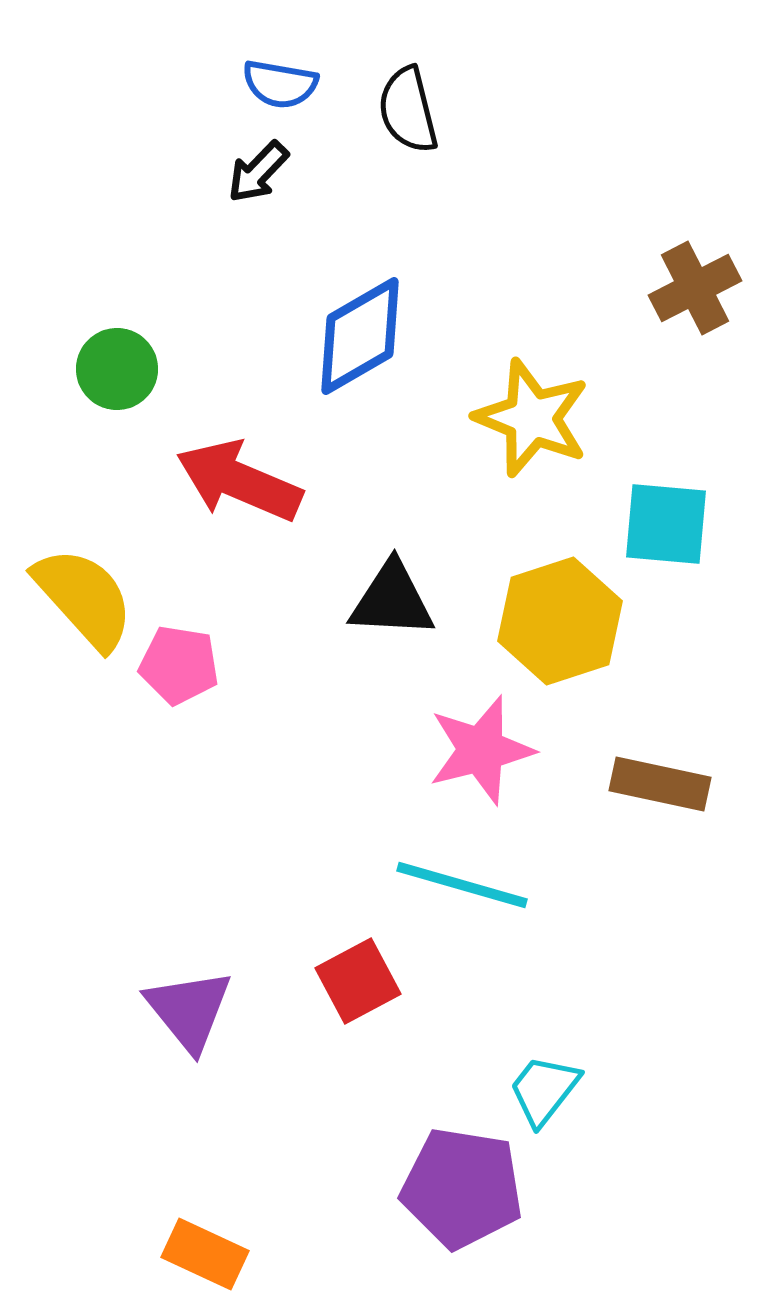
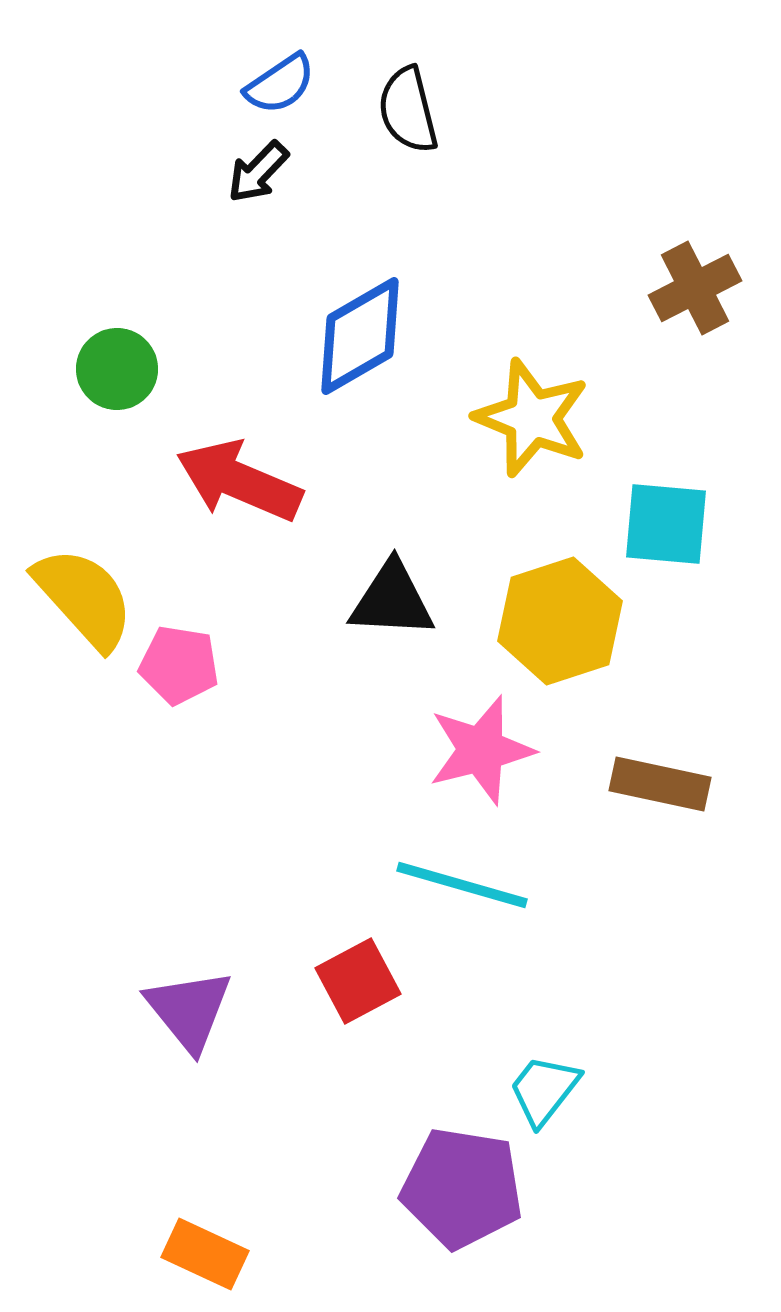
blue semicircle: rotated 44 degrees counterclockwise
